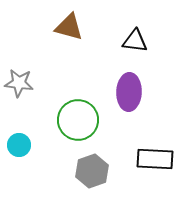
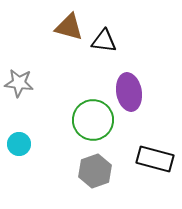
black triangle: moved 31 px left
purple ellipse: rotated 12 degrees counterclockwise
green circle: moved 15 px right
cyan circle: moved 1 px up
black rectangle: rotated 12 degrees clockwise
gray hexagon: moved 3 px right
